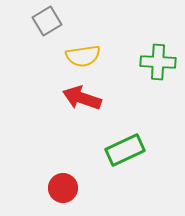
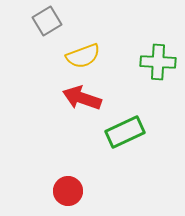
yellow semicircle: rotated 12 degrees counterclockwise
green rectangle: moved 18 px up
red circle: moved 5 px right, 3 px down
